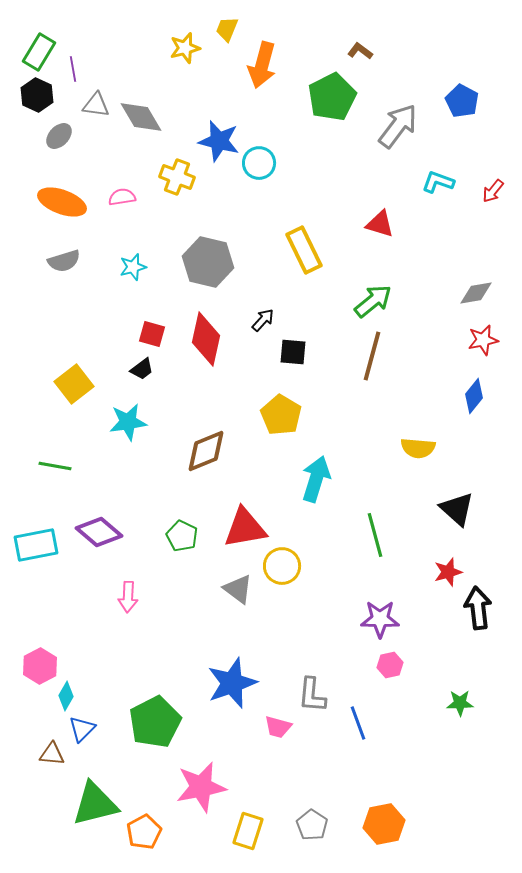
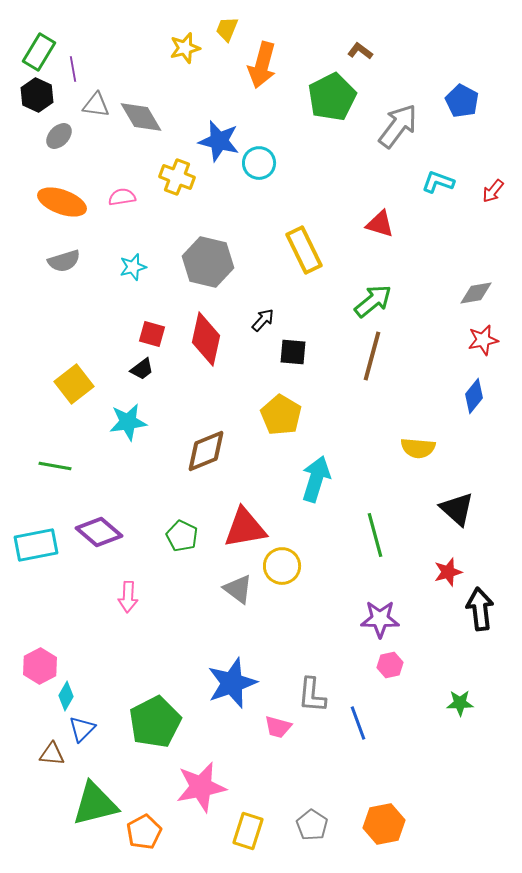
black arrow at (478, 608): moved 2 px right, 1 px down
